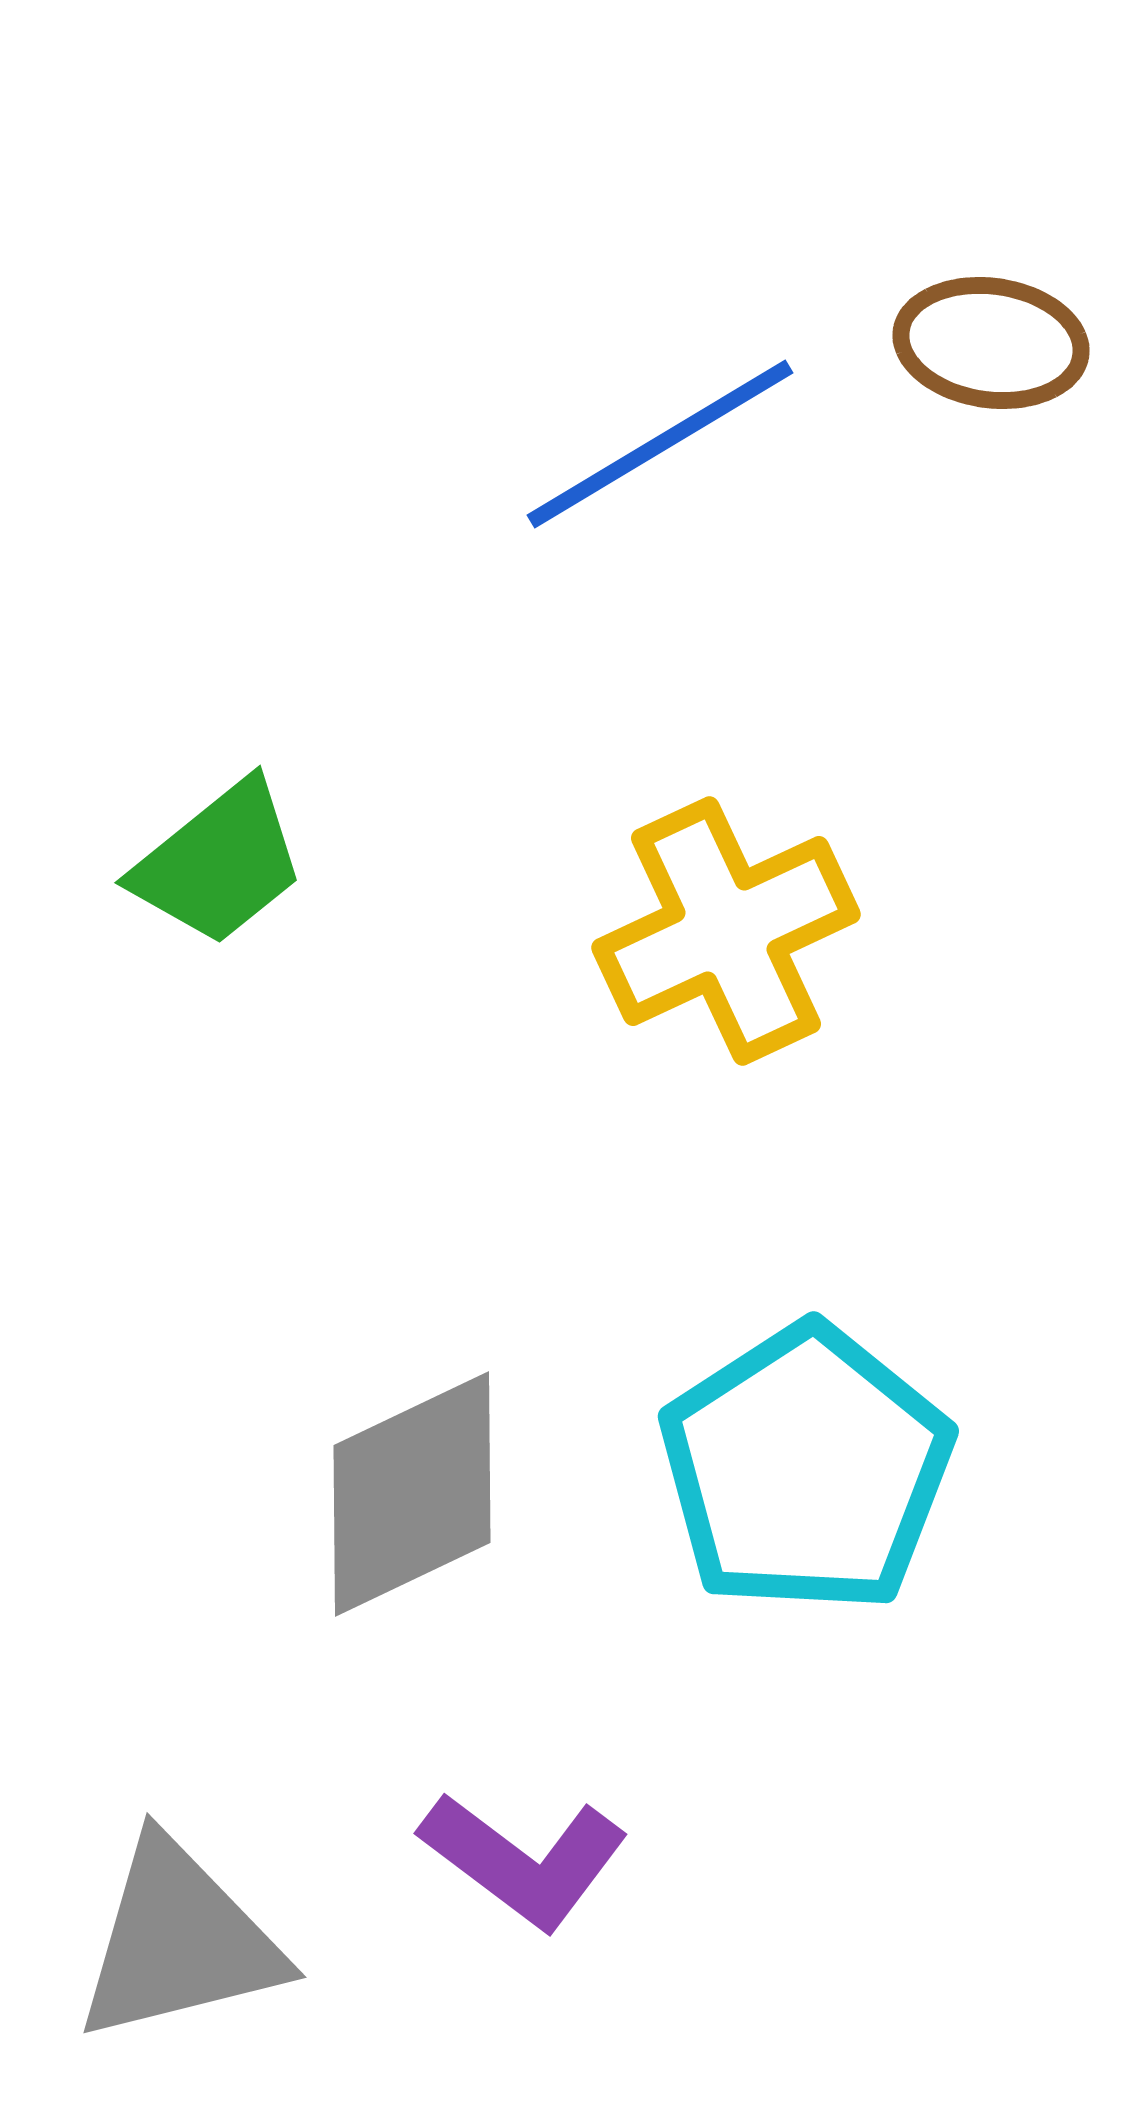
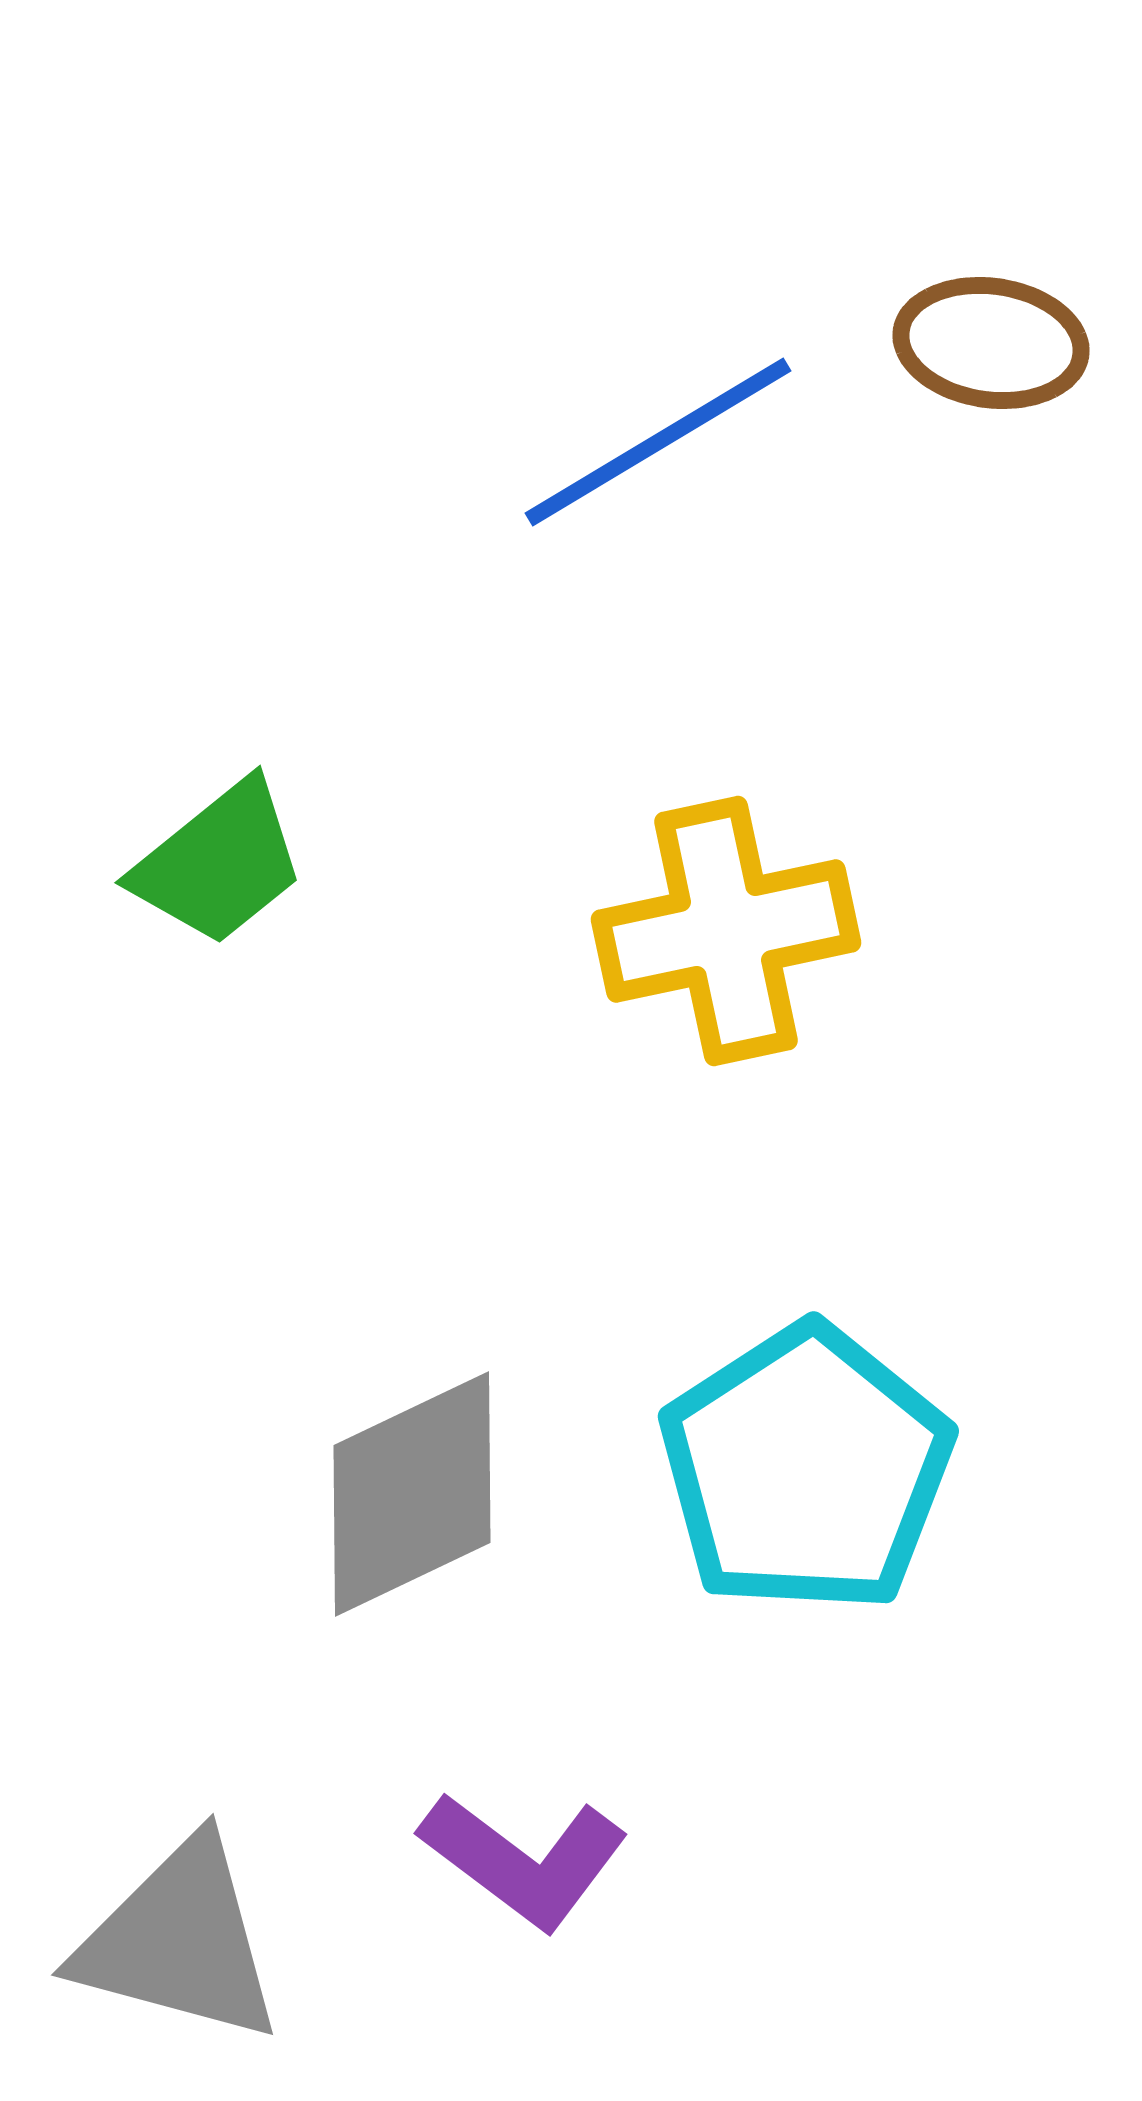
blue line: moved 2 px left, 2 px up
yellow cross: rotated 13 degrees clockwise
gray triangle: rotated 29 degrees clockwise
